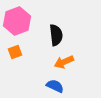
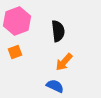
black semicircle: moved 2 px right, 4 px up
orange arrow: rotated 24 degrees counterclockwise
